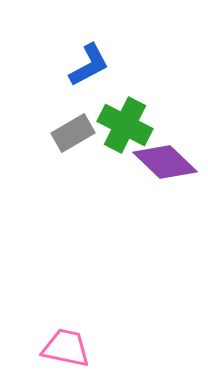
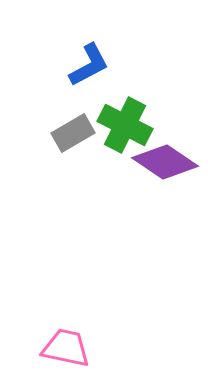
purple diamond: rotated 10 degrees counterclockwise
